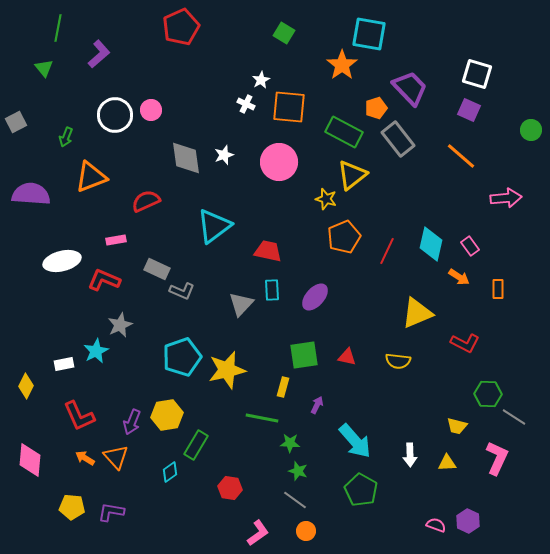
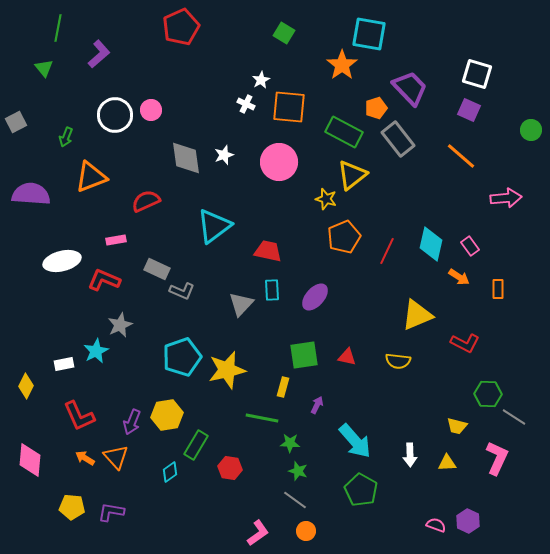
yellow triangle at (417, 313): moved 2 px down
red hexagon at (230, 488): moved 20 px up
